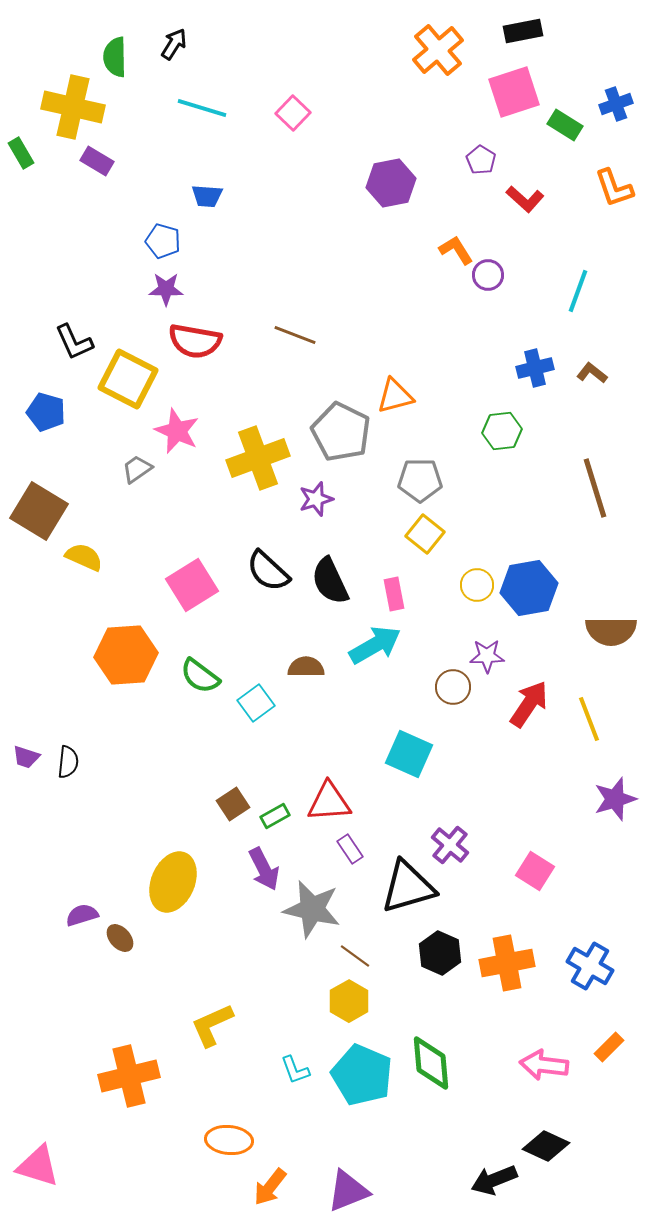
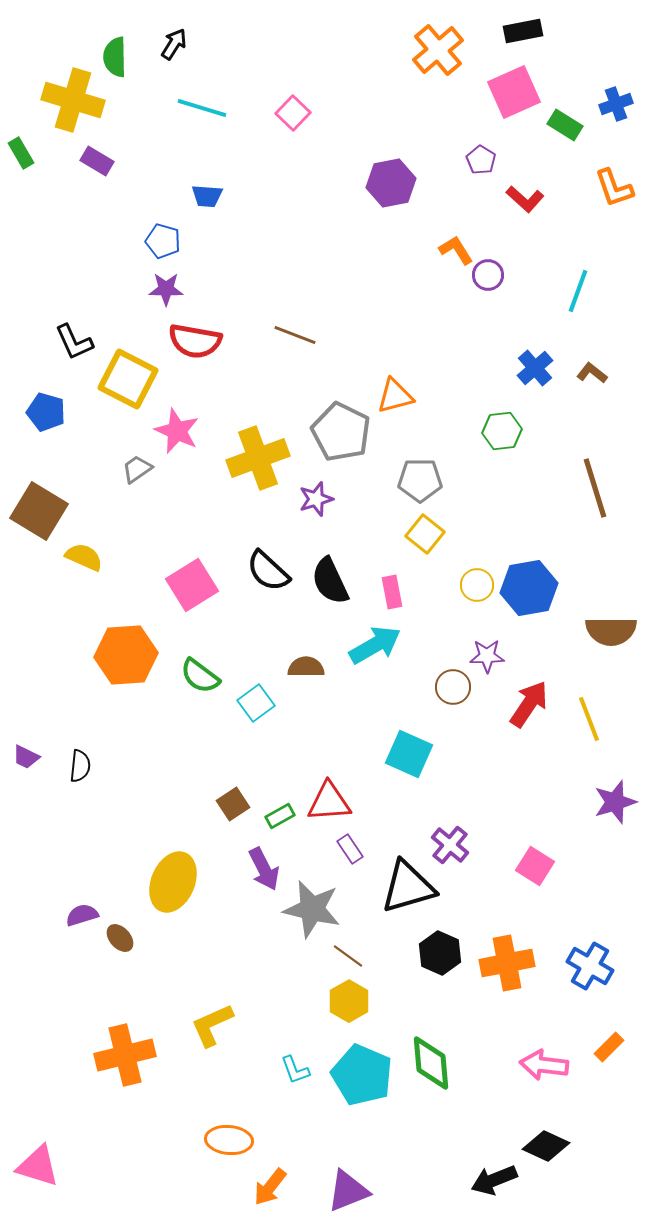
pink square at (514, 92): rotated 6 degrees counterclockwise
yellow cross at (73, 107): moved 7 px up; rotated 4 degrees clockwise
blue cross at (535, 368): rotated 27 degrees counterclockwise
pink rectangle at (394, 594): moved 2 px left, 2 px up
purple trapezoid at (26, 757): rotated 8 degrees clockwise
black semicircle at (68, 762): moved 12 px right, 4 px down
purple star at (615, 799): moved 3 px down
green rectangle at (275, 816): moved 5 px right
pink square at (535, 871): moved 5 px up
brown line at (355, 956): moved 7 px left
orange cross at (129, 1076): moved 4 px left, 21 px up
